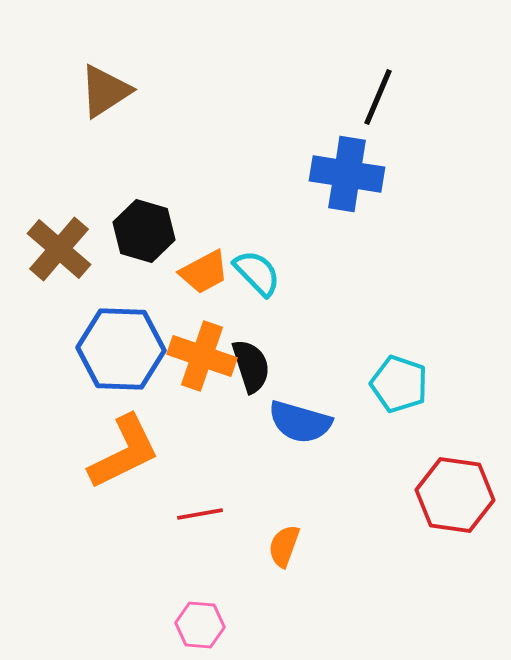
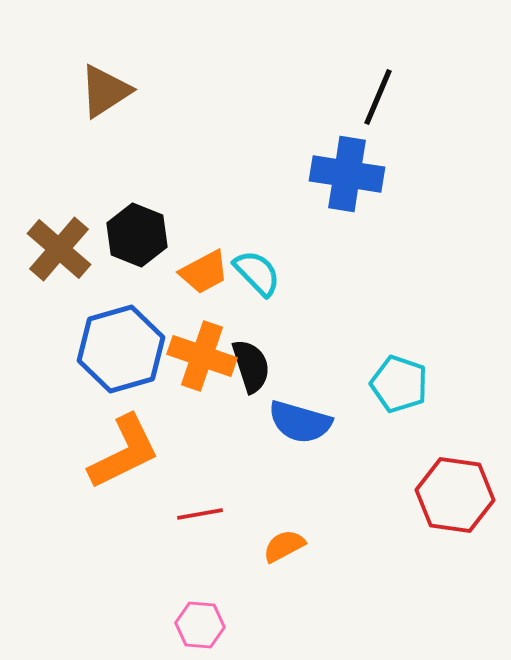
black hexagon: moved 7 px left, 4 px down; rotated 6 degrees clockwise
blue hexagon: rotated 18 degrees counterclockwise
orange semicircle: rotated 42 degrees clockwise
